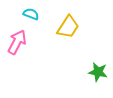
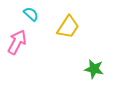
cyan semicircle: rotated 21 degrees clockwise
green star: moved 4 px left, 3 px up
